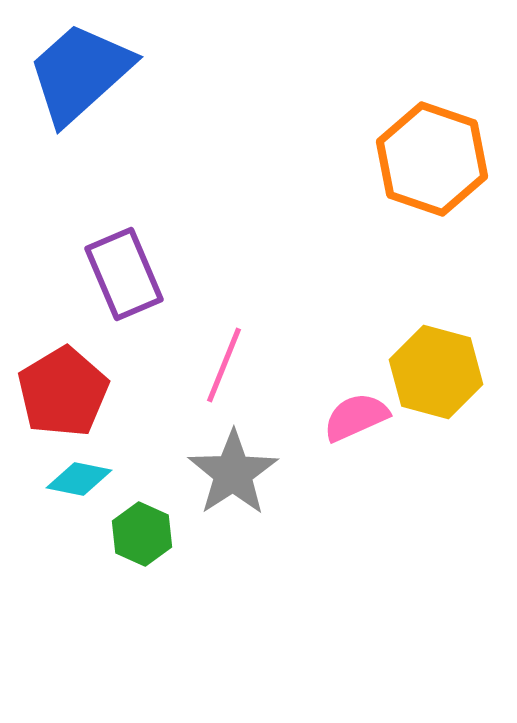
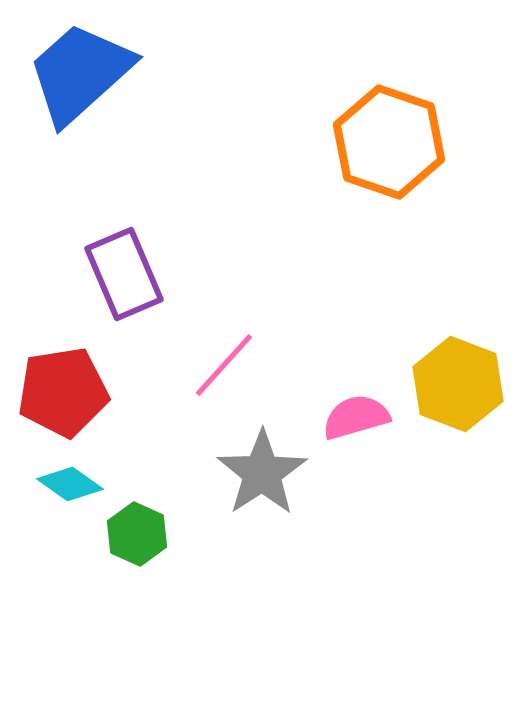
orange hexagon: moved 43 px left, 17 px up
pink line: rotated 20 degrees clockwise
yellow hexagon: moved 22 px right, 12 px down; rotated 6 degrees clockwise
red pentagon: rotated 22 degrees clockwise
pink semicircle: rotated 8 degrees clockwise
gray star: moved 29 px right
cyan diamond: moved 9 px left, 5 px down; rotated 24 degrees clockwise
green hexagon: moved 5 px left
